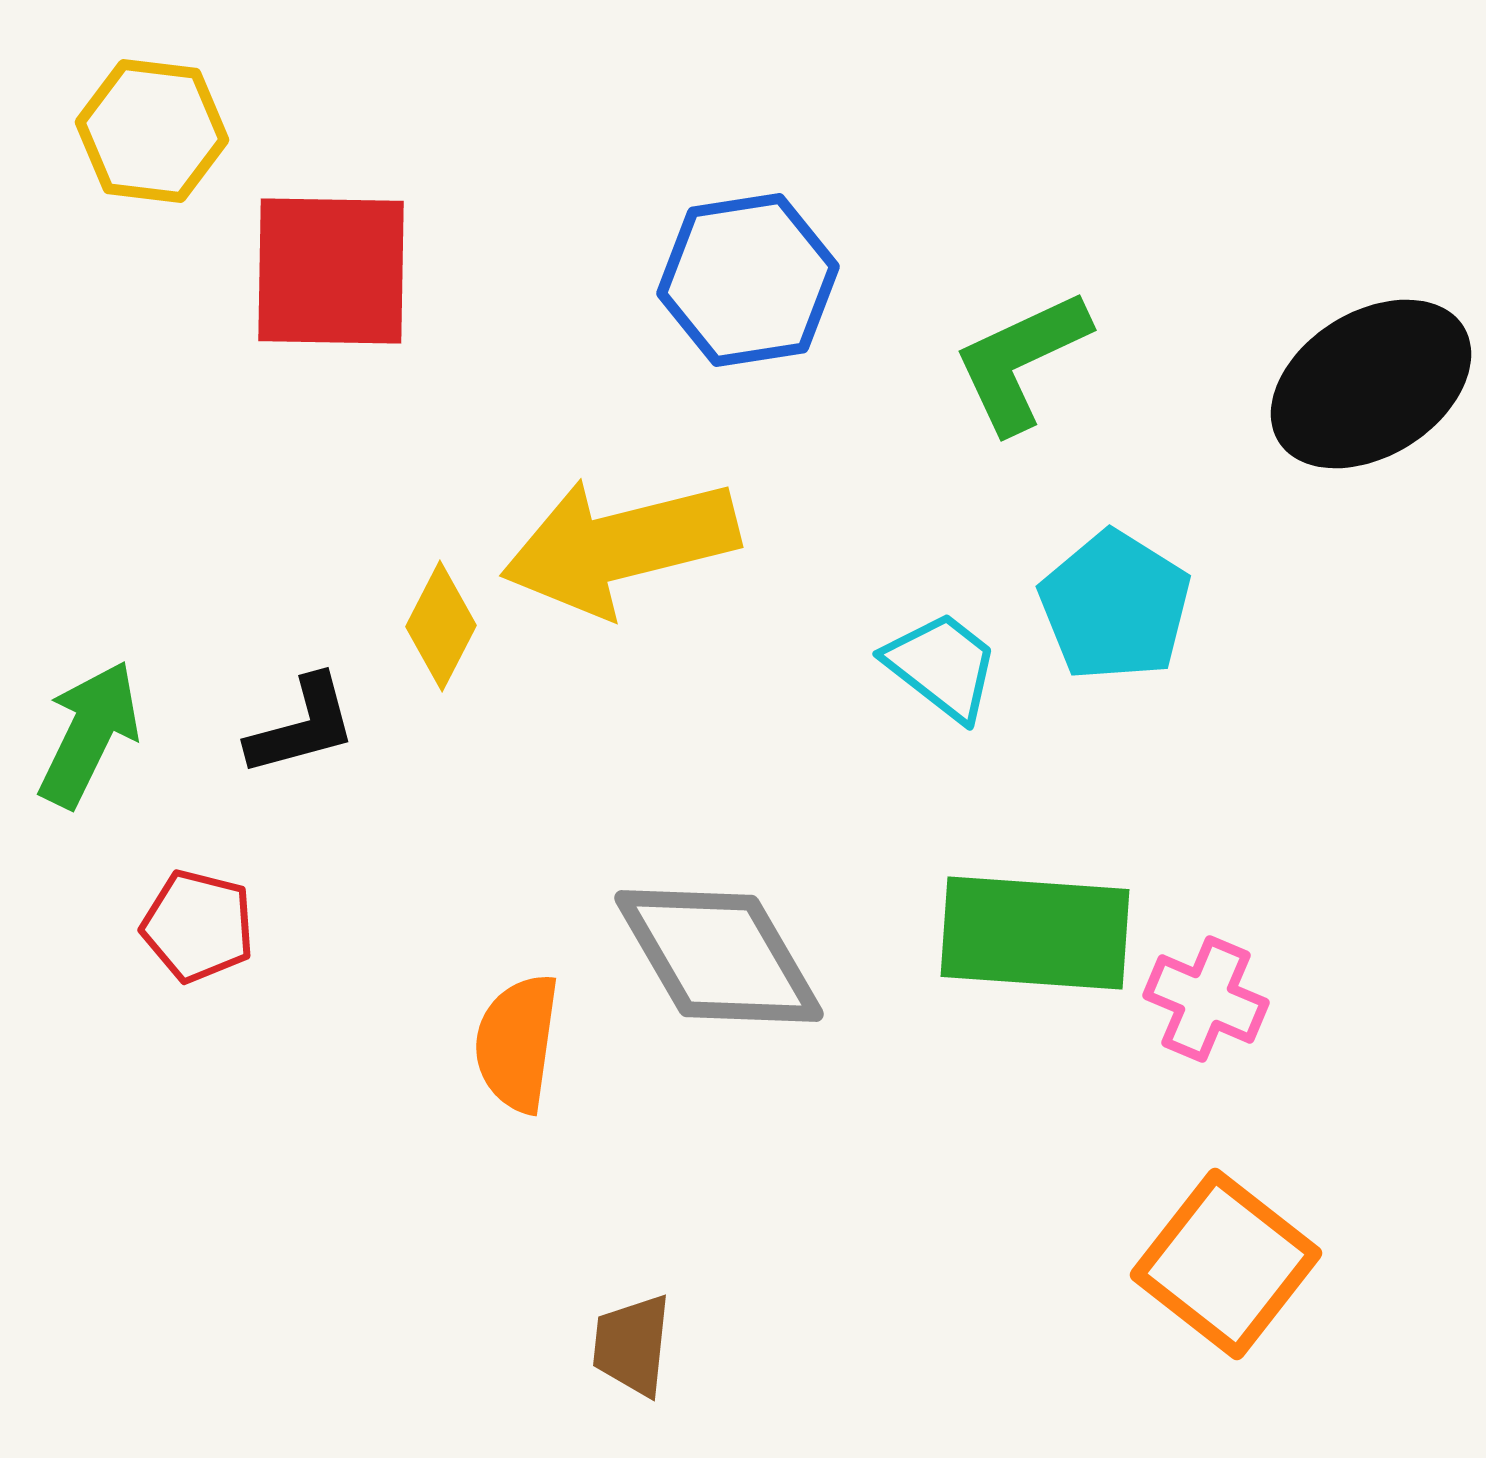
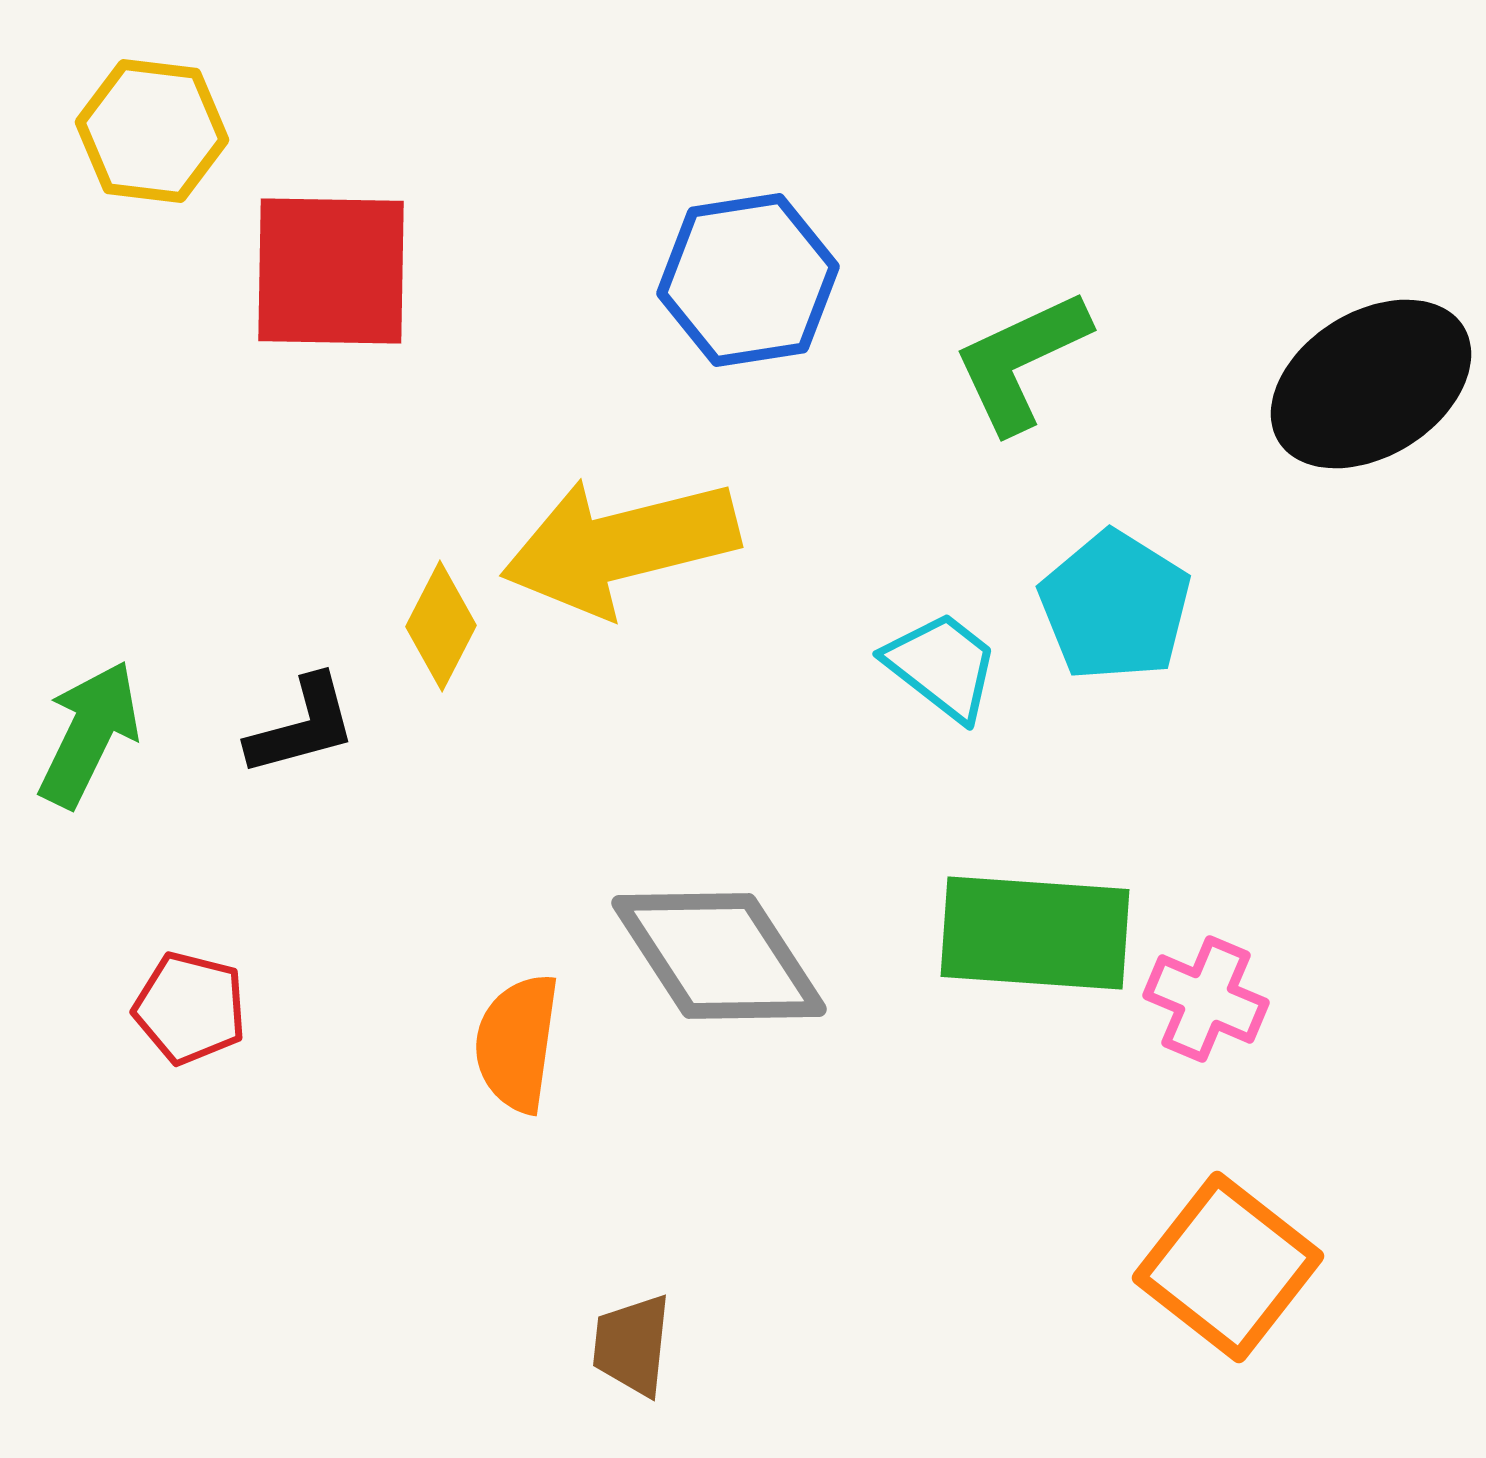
red pentagon: moved 8 px left, 82 px down
gray diamond: rotated 3 degrees counterclockwise
orange square: moved 2 px right, 3 px down
